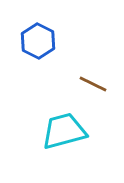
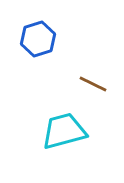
blue hexagon: moved 2 px up; rotated 16 degrees clockwise
